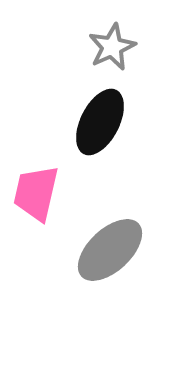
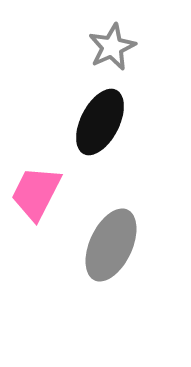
pink trapezoid: rotated 14 degrees clockwise
gray ellipse: moved 1 px right, 5 px up; rotated 22 degrees counterclockwise
